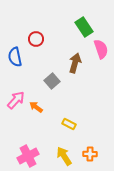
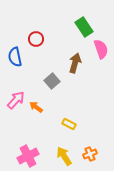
orange cross: rotated 24 degrees counterclockwise
